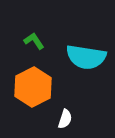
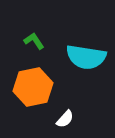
orange hexagon: rotated 15 degrees clockwise
white semicircle: rotated 24 degrees clockwise
